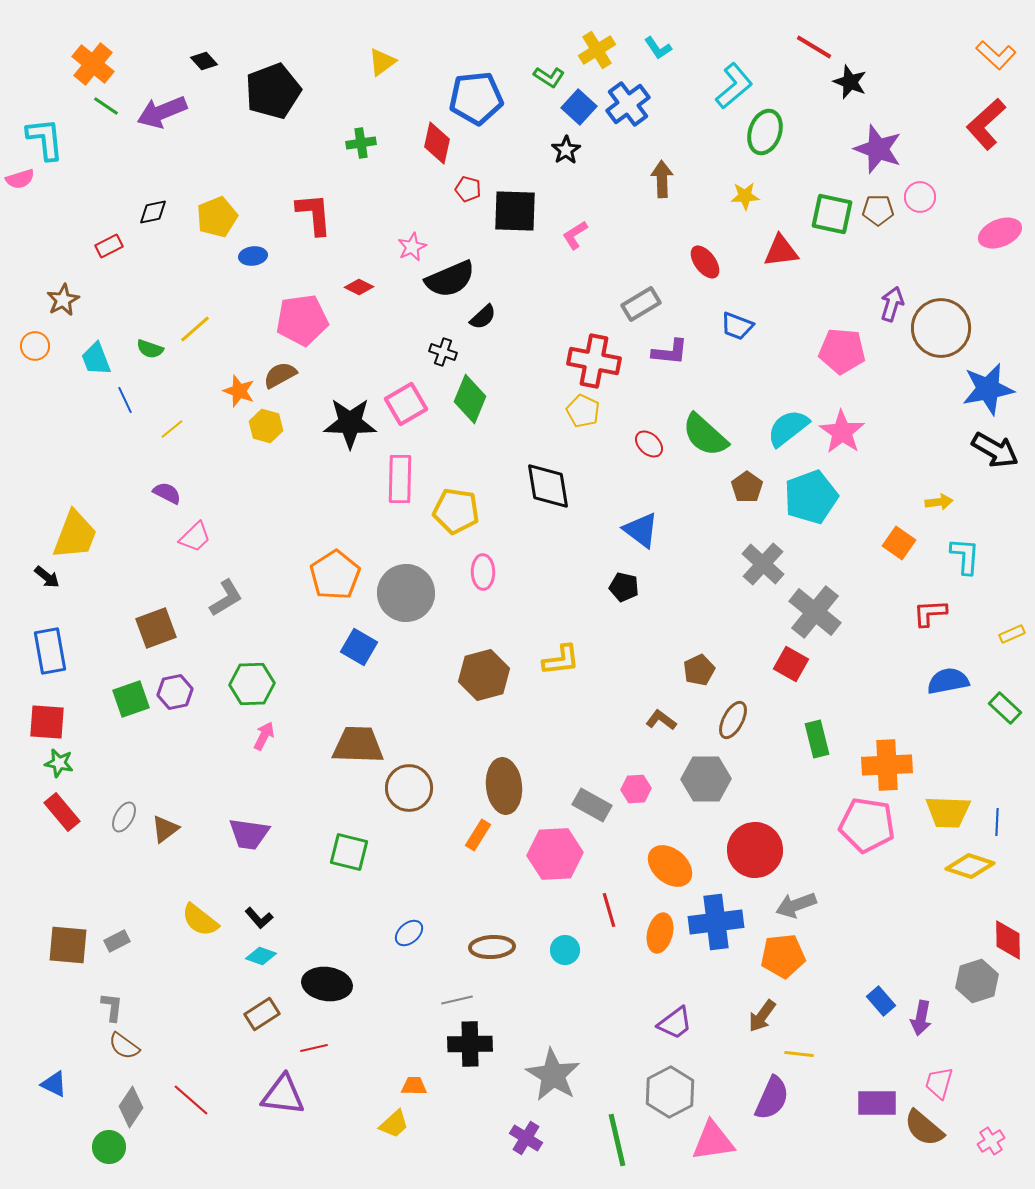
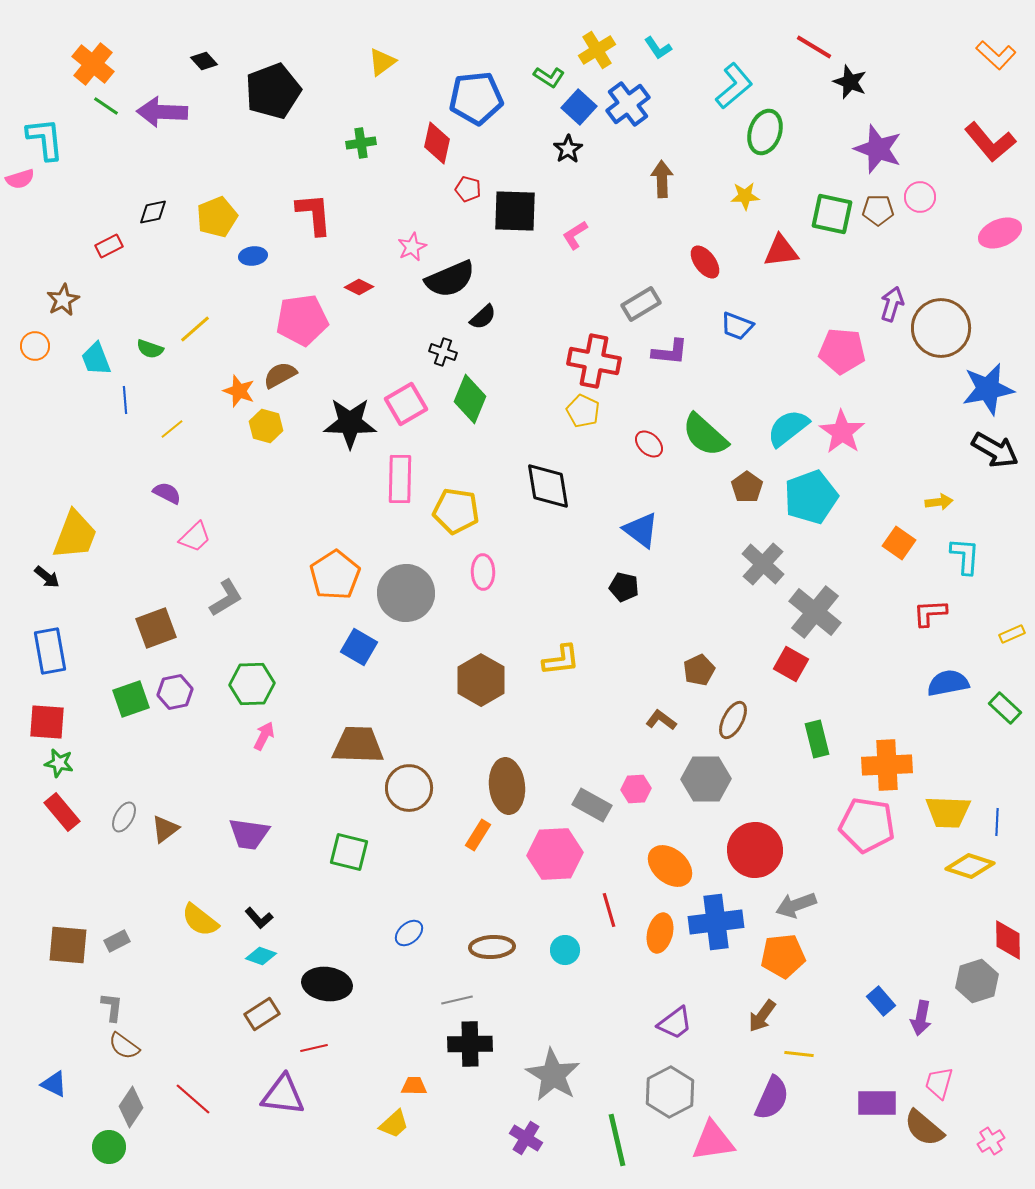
purple arrow at (162, 112): rotated 24 degrees clockwise
red L-shape at (986, 124): moved 4 px right, 18 px down; rotated 88 degrees counterclockwise
black star at (566, 150): moved 2 px right, 1 px up
blue line at (125, 400): rotated 20 degrees clockwise
brown hexagon at (484, 675): moved 3 px left, 5 px down; rotated 15 degrees counterclockwise
blue semicircle at (948, 681): moved 2 px down
brown ellipse at (504, 786): moved 3 px right
red line at (191, 1100): moved 2 px right, 1 px up
